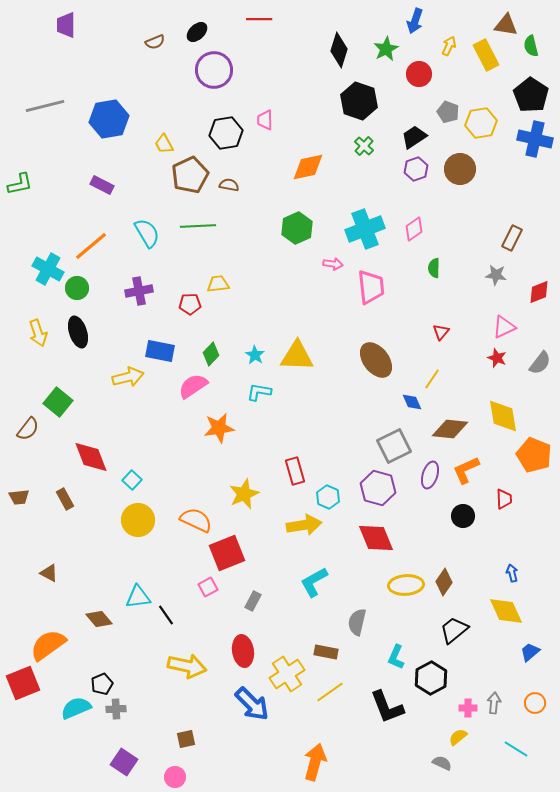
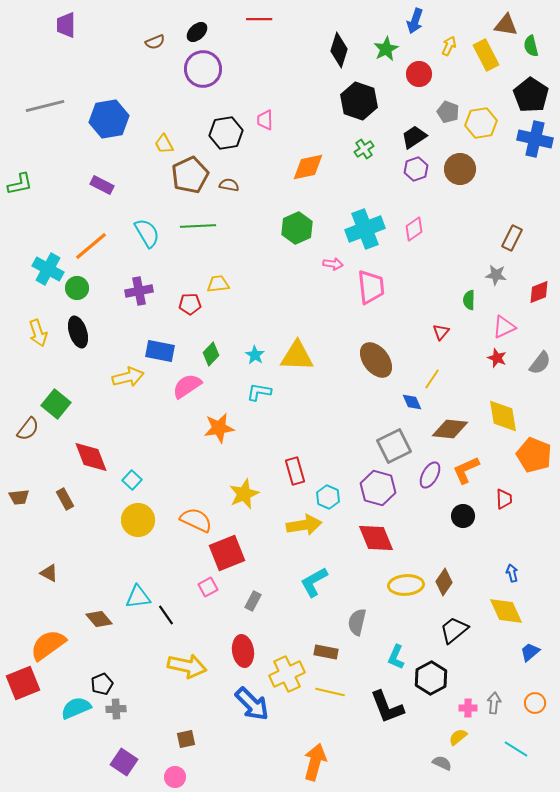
purple circle at (214, 70): moved 11 px left, 1 px up
green cross at (364, 146): moved 3 px down; rotated 12 degrees clockwise
green semicircle at (434, 268): moved 35 px right, 32 px down
pink semicircle at (193, 386): moved 6 px left
green square at (58, 402): moved 2 px left, 2 px down
purple ellipse at (430, 475): rotated 12 degrees clockwise
yellow cross at (287, 674): rotated 8 degrees clockwise
yellow line at (330, 692): rotated 48 degrees clockwise
